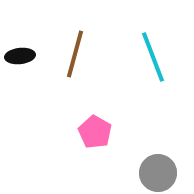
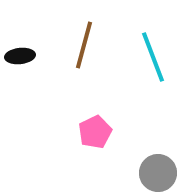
brown line: moved 9 px right, 9 px up
pink pentagon: rotated 16 degrees clockwise
